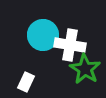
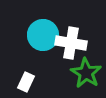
white cross: moved 1 px right, 2 px up
green star: moved 1 px right, 4 px down
